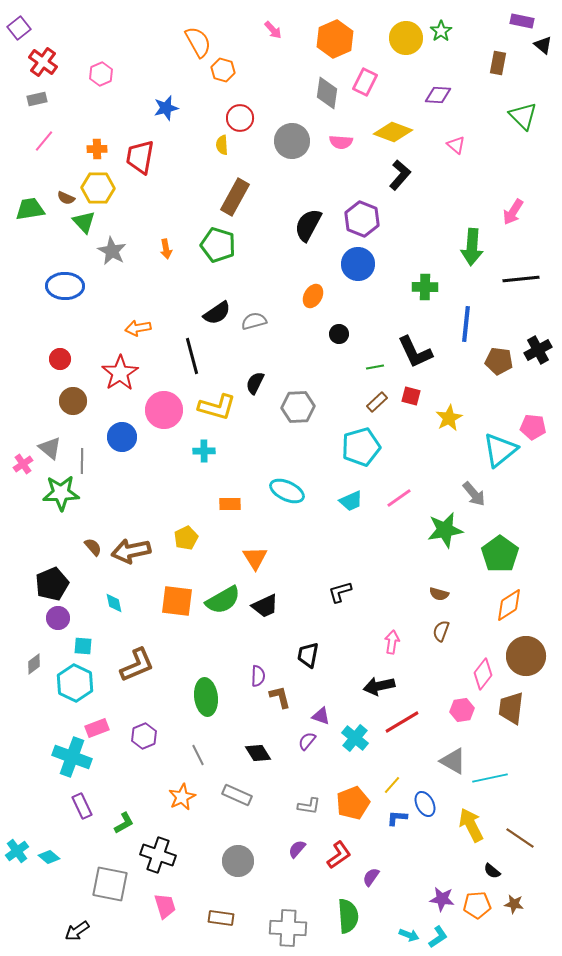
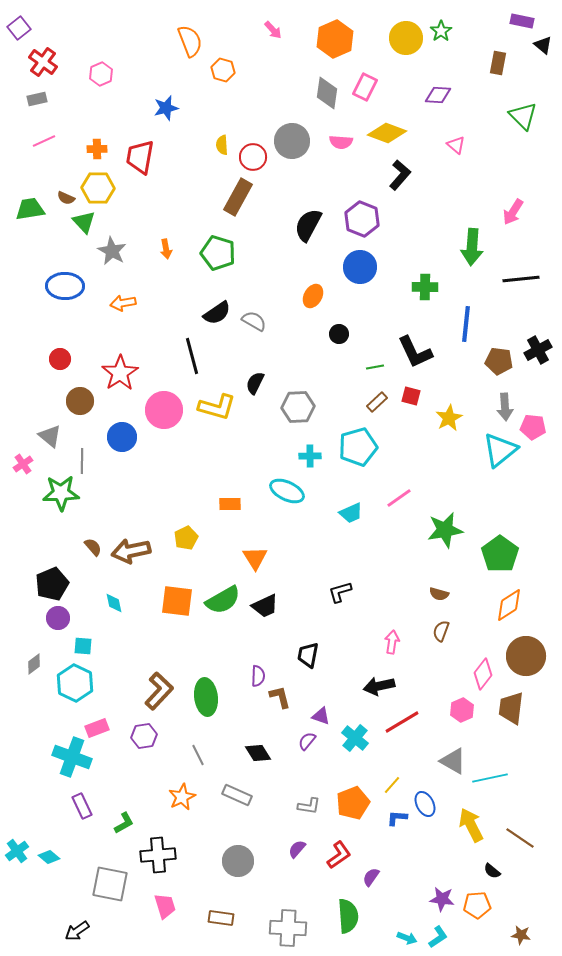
orange semicircle at (198, 42): moved 8 px left, 1 px up; rotated 8 degrees clockwise
pink rectangle at (365, 82): moved 5 px down
red circle at (240, 118): moved 13 px right, 39 px down
yellow diamond at (393, 132): moved 6 px left, 1 px down
pink line at (44, 141): rotated 25 degrees clockwise
brown rectangle at (235, 197): moved 3 px right
green pentagon at (218, 245): moved 8 px down
blue circle at (358, 264): moved 2 px right, 3 px down
gray semicircle at (254, 321): rotated 45 degrees clockwise
orange arrow at (138, 328): moved 15 px left, 25 px up
brown circle at (73, 401): moved 7 px right
cyan pentagon at (361, 447): moved 3 px left
gray triangle at (50, 448): moved 12 px up
cyan cross at (204, 451): moved 106 px right, 5 px down
gray arrow at (474, 494): moved 31 px right, 87 px up; rotated 36 degrees clockwise
cyan trapezoid at (351, 501): moved 12 px down
brown L-shape at (137, 665): moved 22 px right, 26 px down; rotated 24 degrees counterclockwise
pink hexagon at (462, 710): rotated 15 degrees counterclockwise
purple hexagon at (144, 736): rotated 15 degrees clockwise
black cross at (158, 855): rotated 24 degrees counterclockwise
brown star at (514, 904): moved 7 px right, 31 px down
cyan arrow at (409, 935): moved 2 px left, 3 px down
